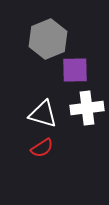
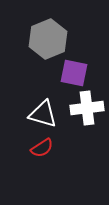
purple square: moved 1 px left, 3 px down; rotated 12 degrees clockwise
